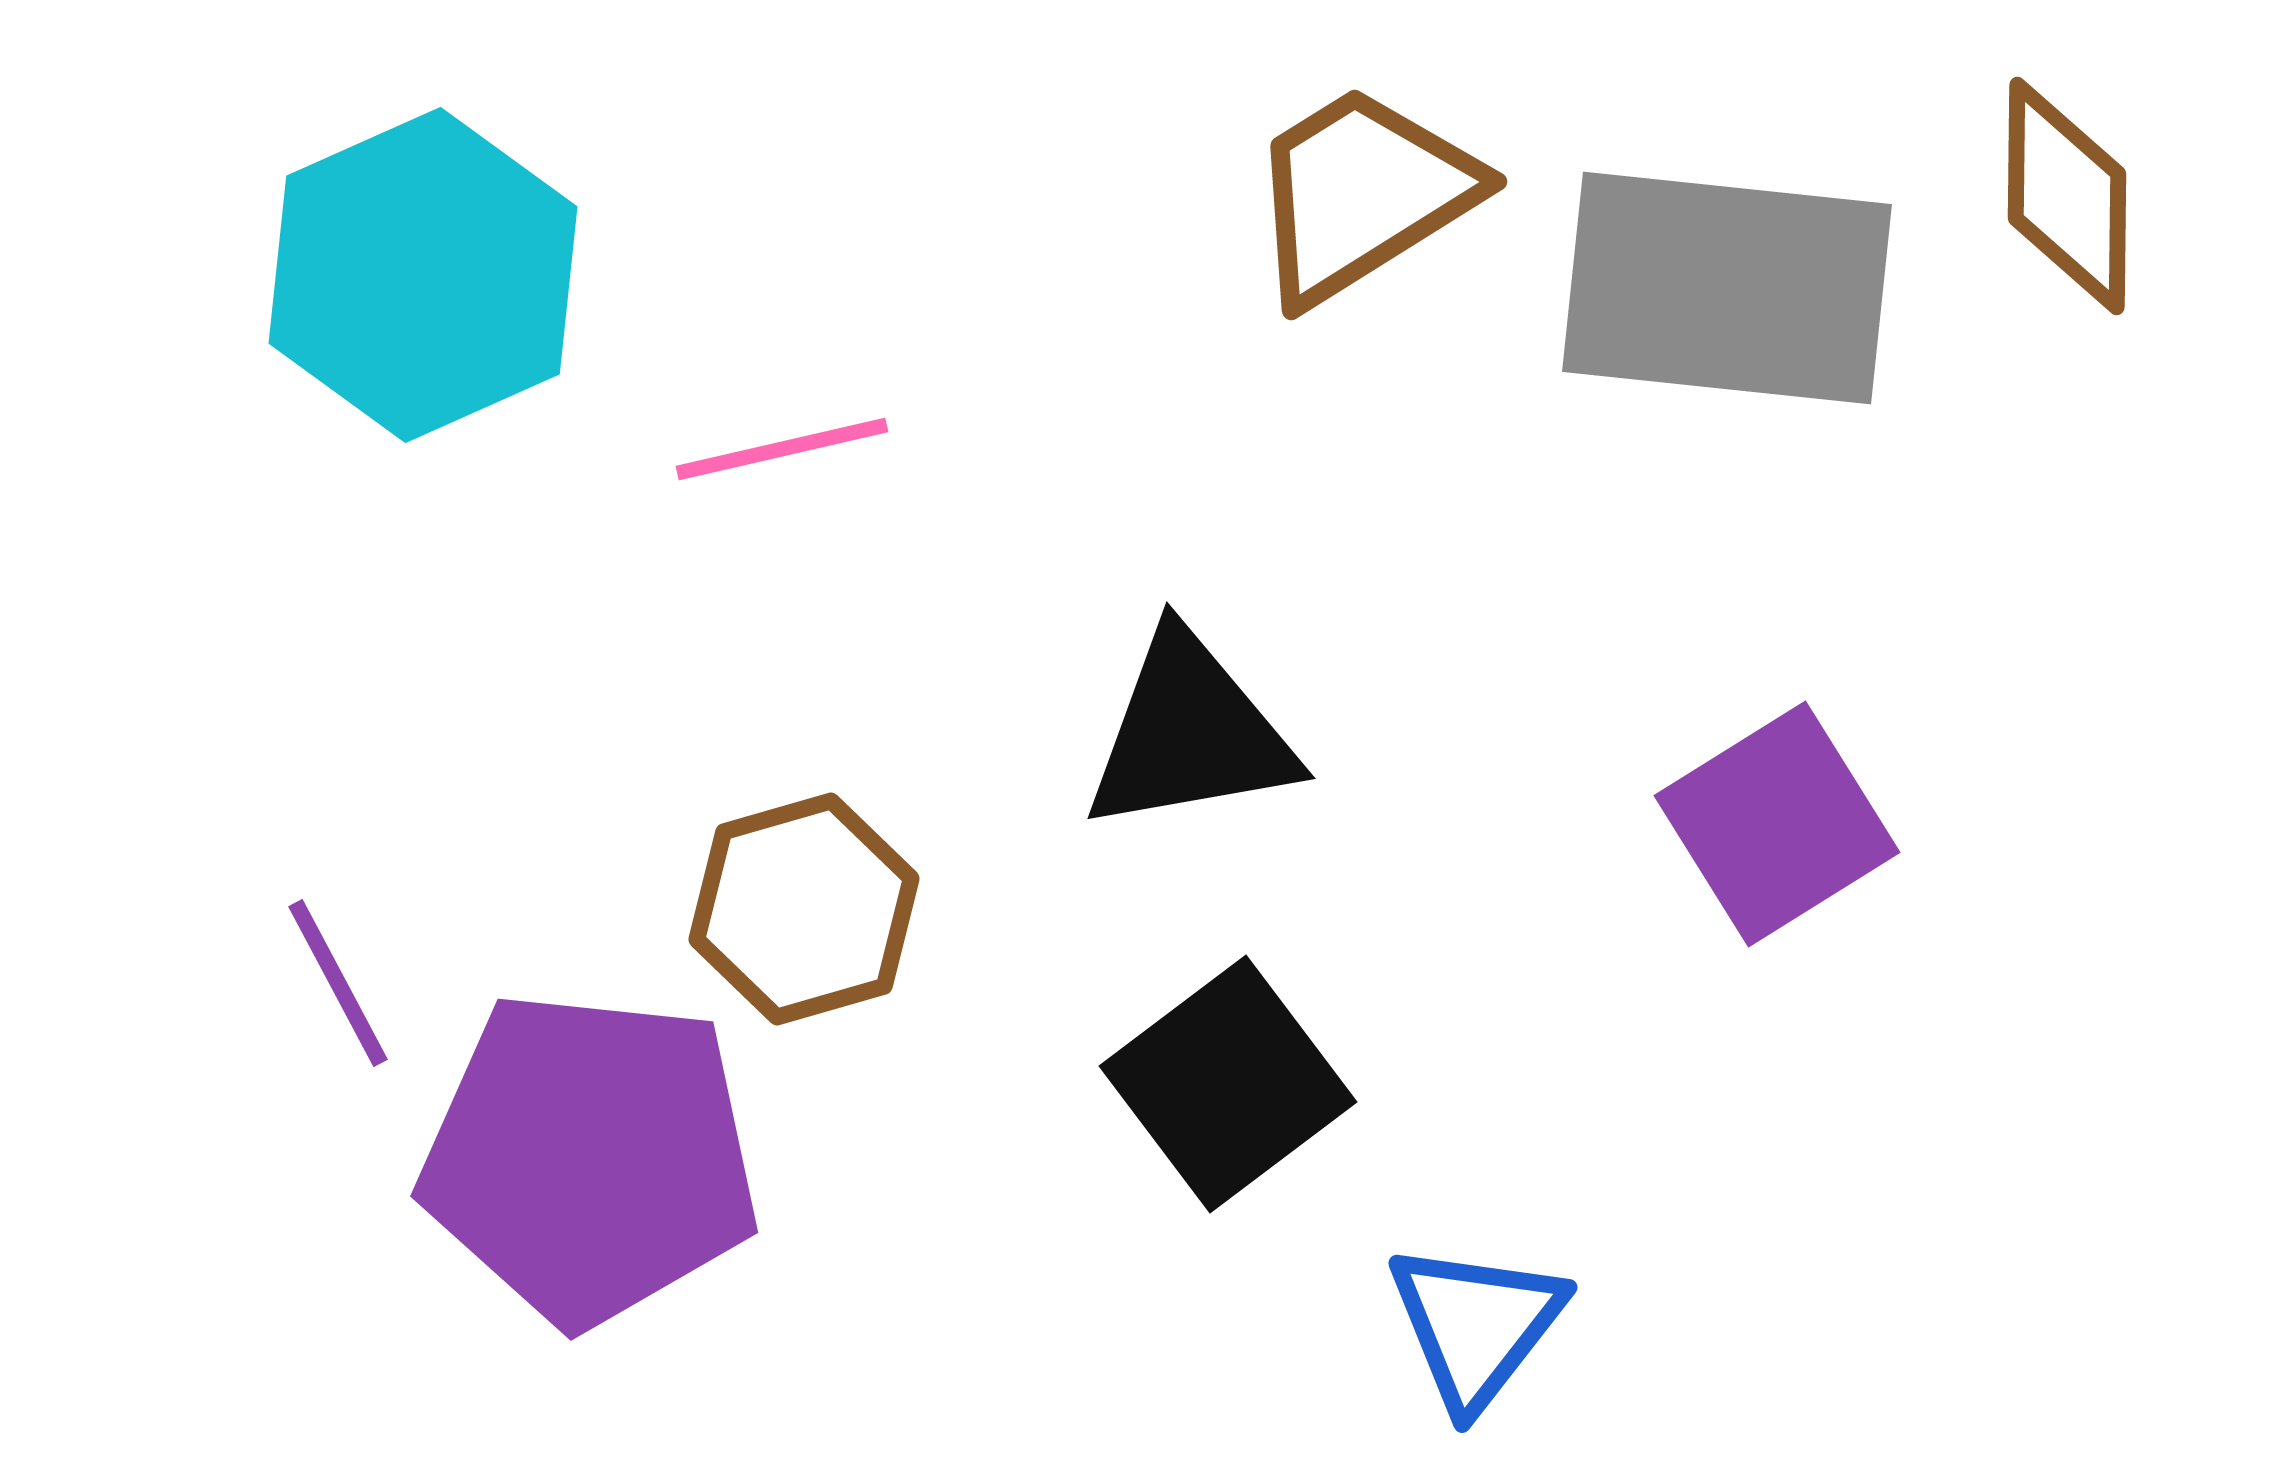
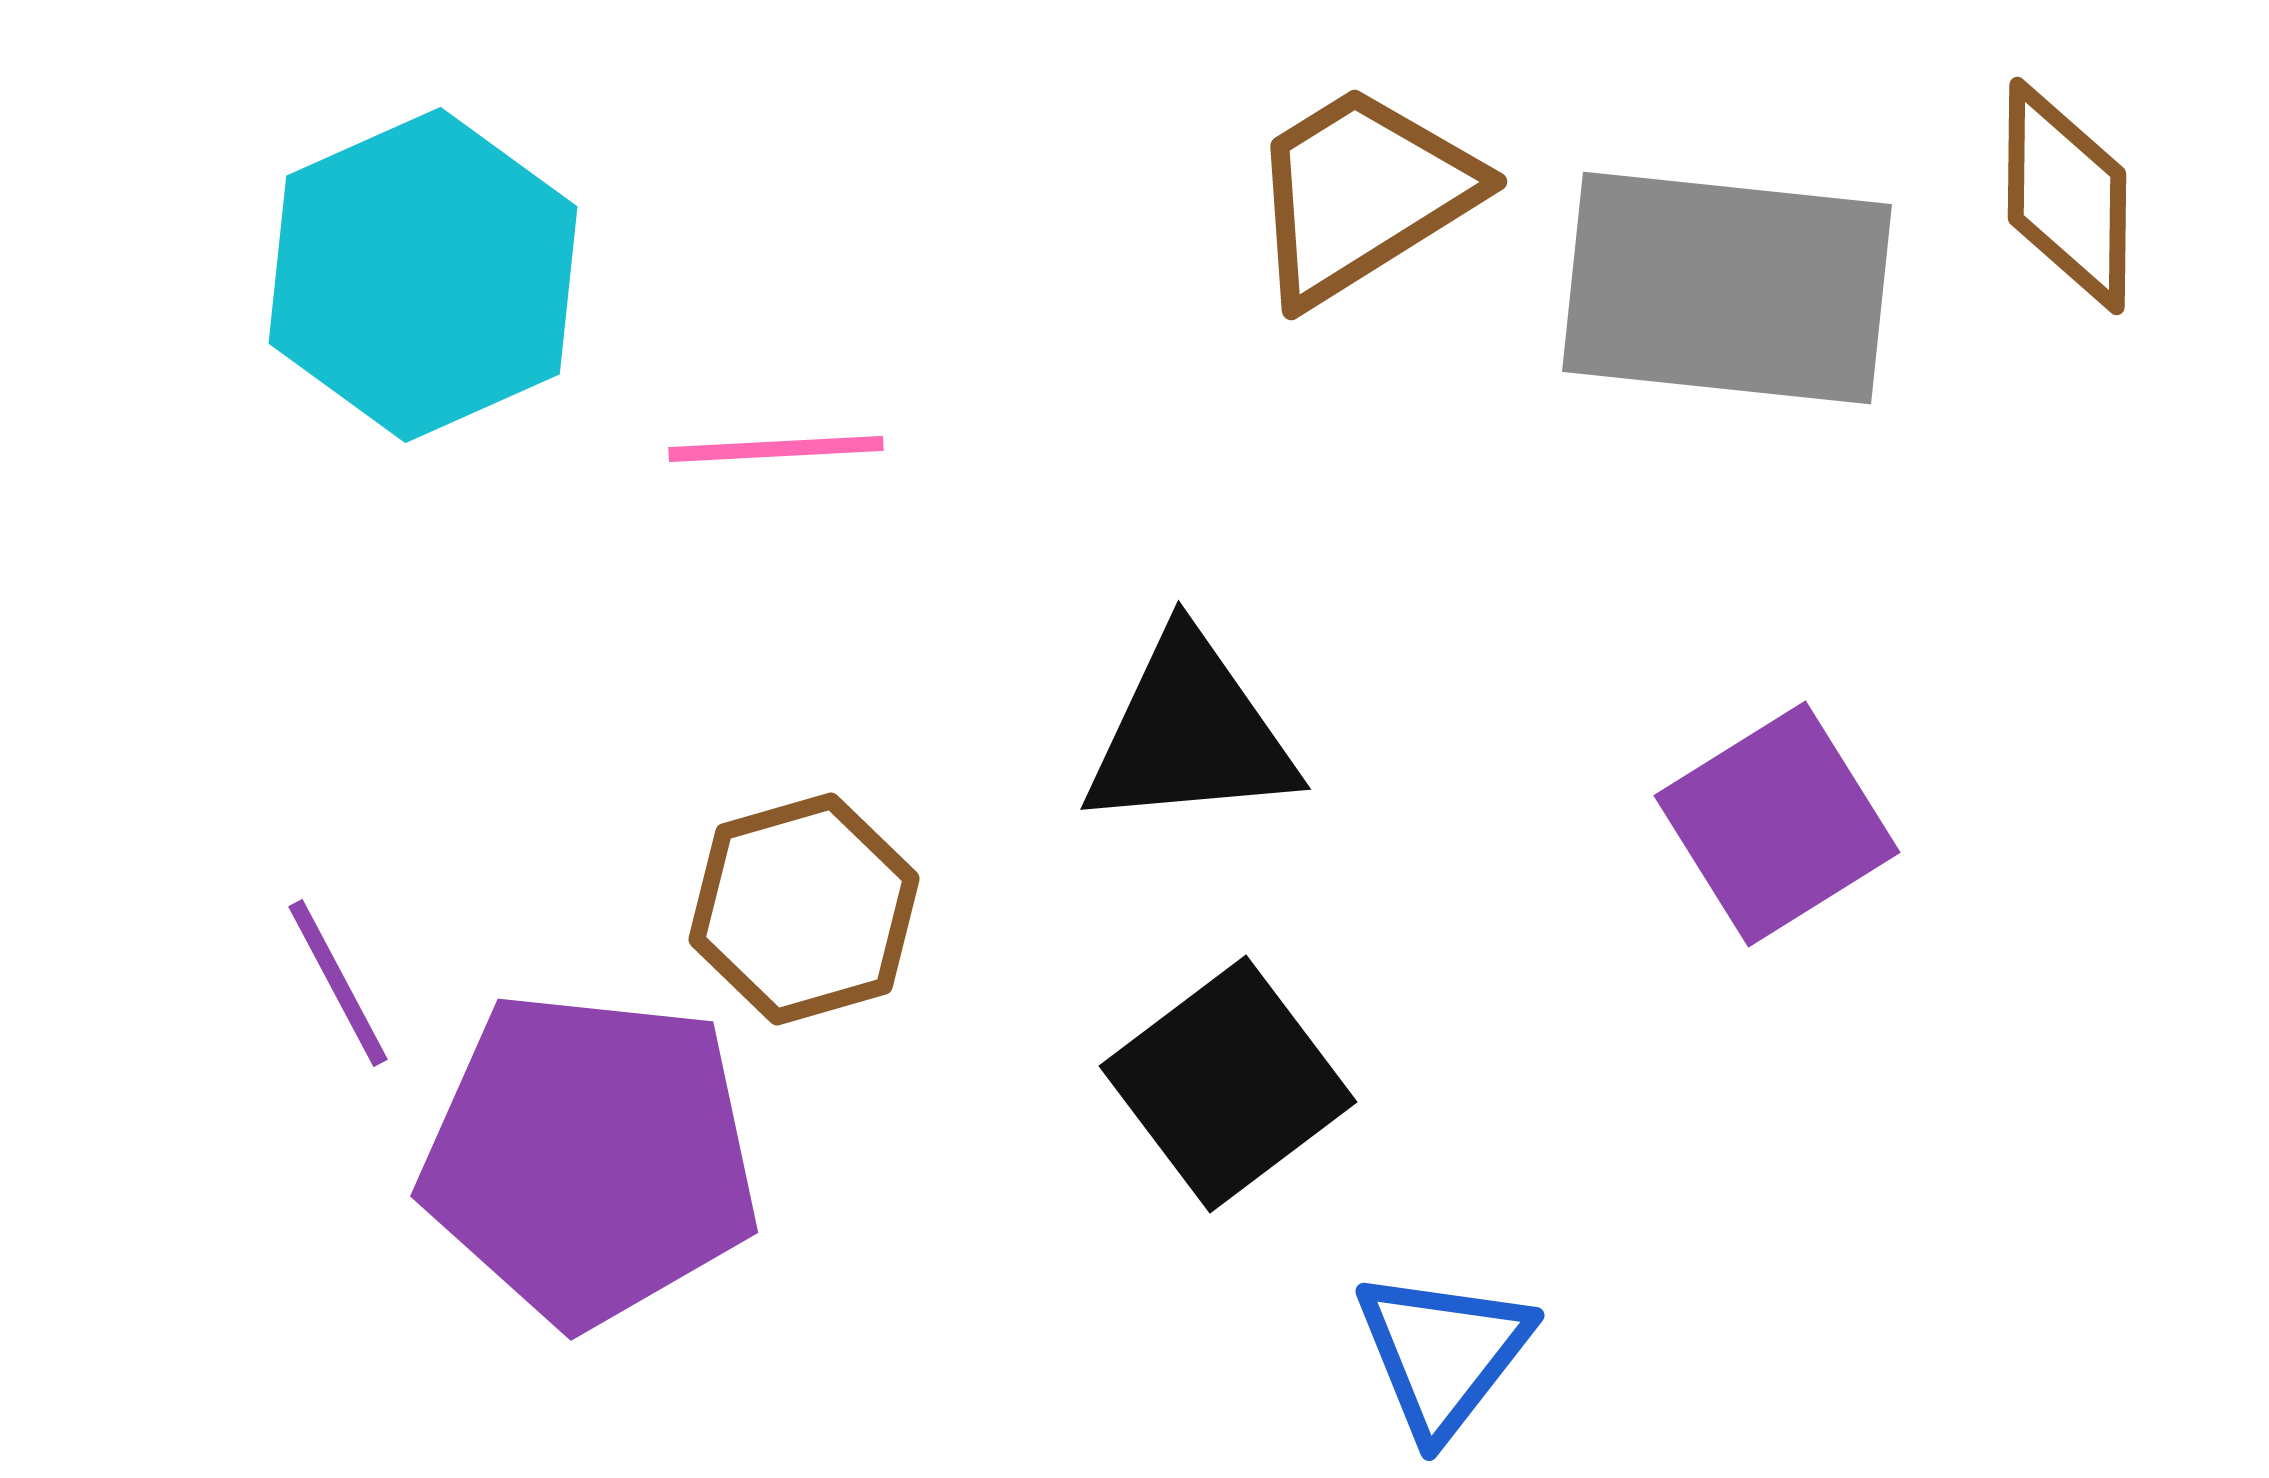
pink line: moved 6 px left; rotated 10 degrees clockwise
black triangle: rotated 5 degrees clockwise
blue triangle: moved 33 px left, 28 px down
